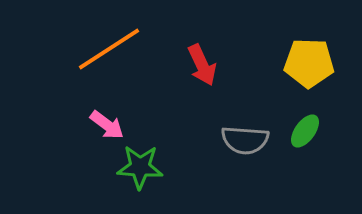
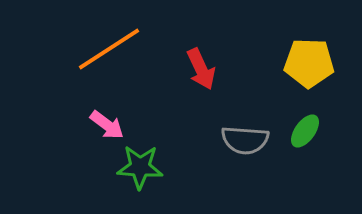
red arrow: moved 1 px left, 4 px down
